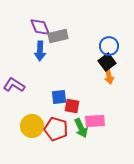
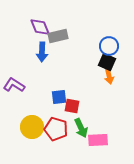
blue arrow: moved 2 px right, 1 px down
black square: rotated 30 degrees counterclockwise
pink rectangle: moved 3 px right, 19 px down
yellow circle: moved 1 px down
